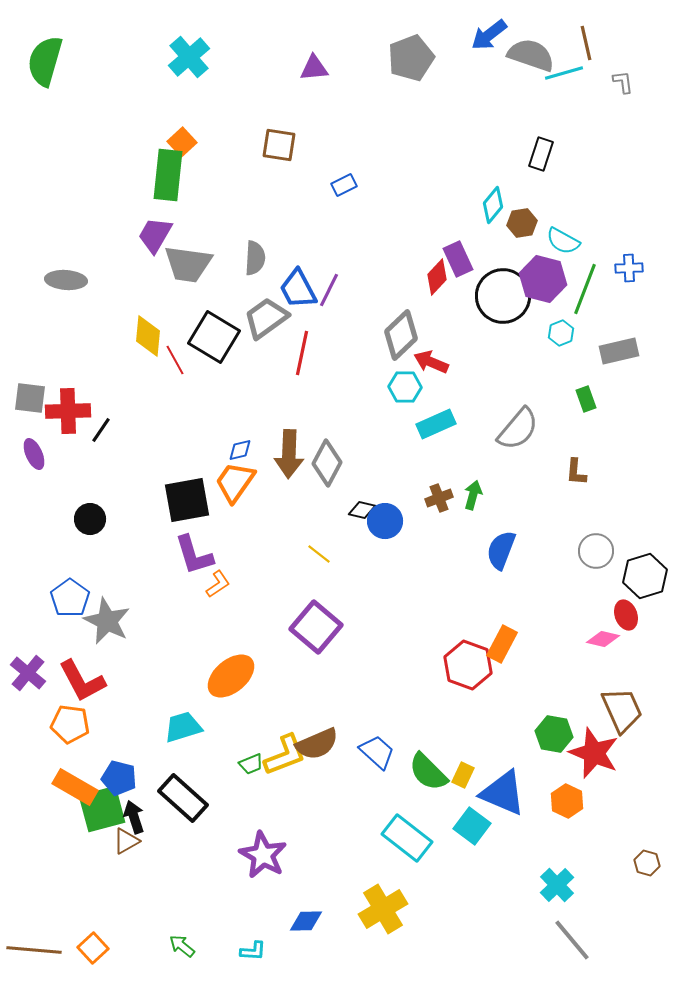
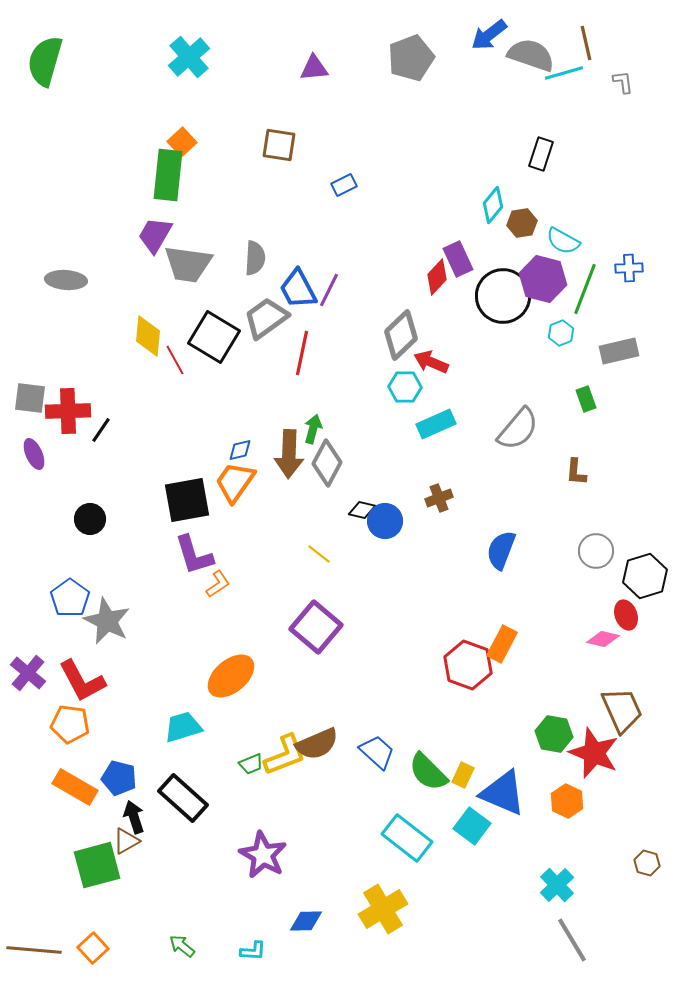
green arrow at (473, 495): moved 160 px left, 66 px up
green square at (102, 809): moved 5 px left, 56 px down
gray line at (572, 940): rotated 9 degrees clockwise
